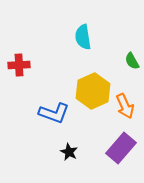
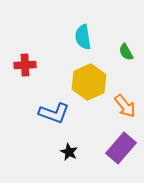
green semicircle: moved 6 px left, 9 px up
red cross: moved 6 px right
yellow hexagon: moved 4 px left, 9 px up
orange arrow: rotated 15 degrees counterclockwise
